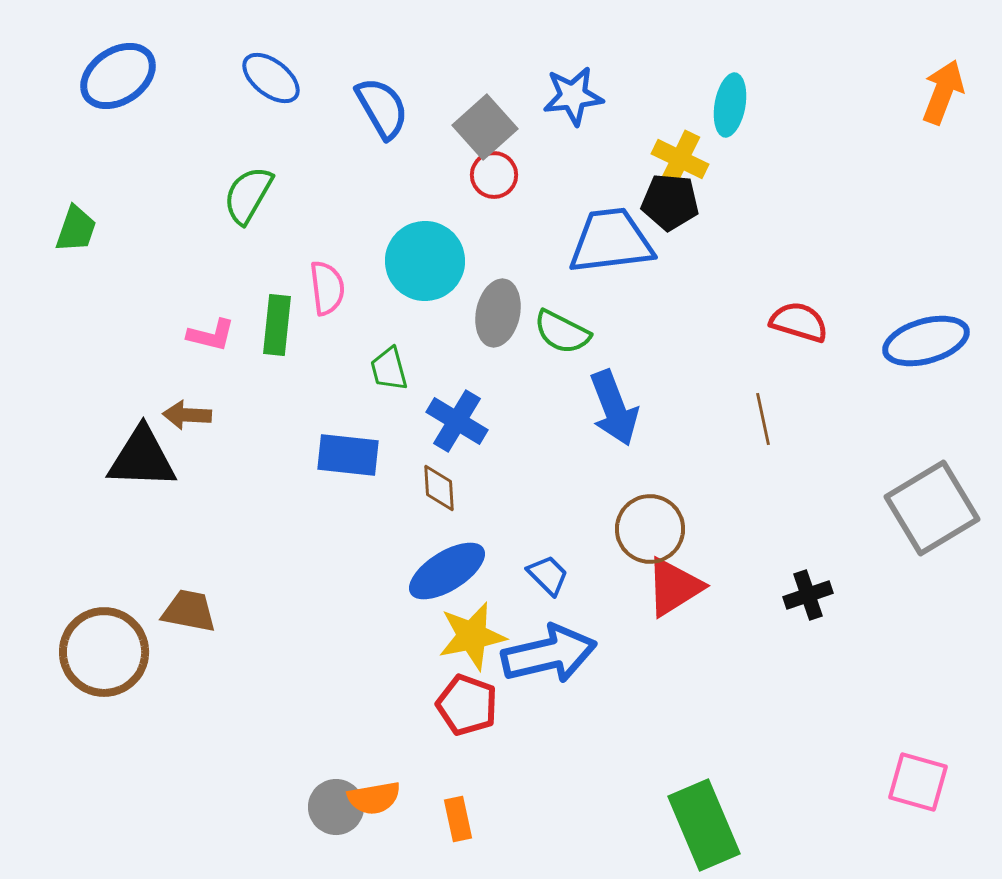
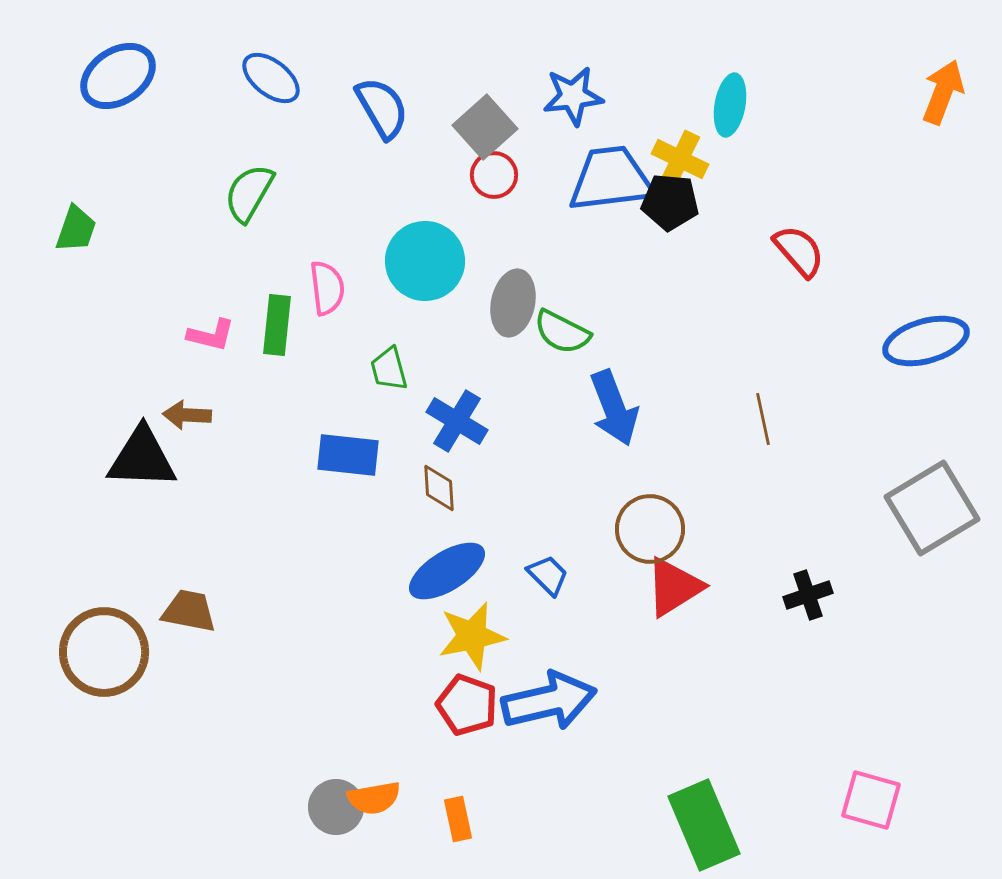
green semicircle at (248, 195): moved 1 px right, 2 px up
blue trapezoid at (611, 241): moved 62 px up
gray ellipse at (498, 313): moved 15 px right, 10 px up
red semicircle at (799, 322): moved 71 px up; rotated 32 degrees clockwise
blue arrow at (549, 654): moved 47 px down
pink square at (918, 782): moved 47 px left, 18 px down
